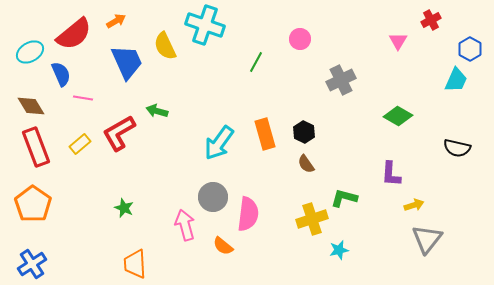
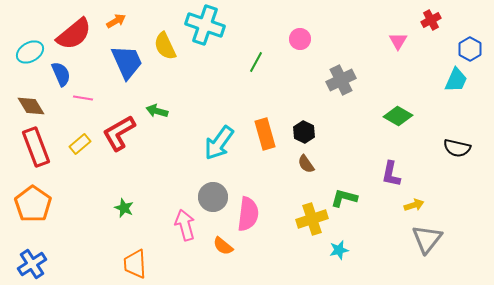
purple L-shape: rotated 8 degrees clockwise
